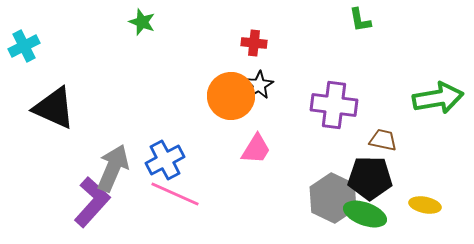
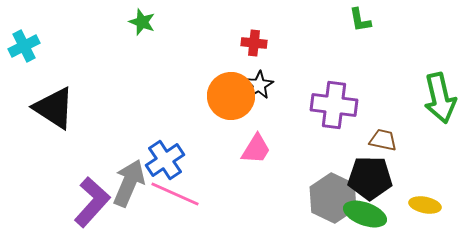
green arrow: moved 2 px right; rotated 87 degrees clockwise
black triangle: rotated 9 degrees clockwise
blue cross: rotated 6 degrees counterclockwise
gray arrow: moved 16 px right, 15 px down
